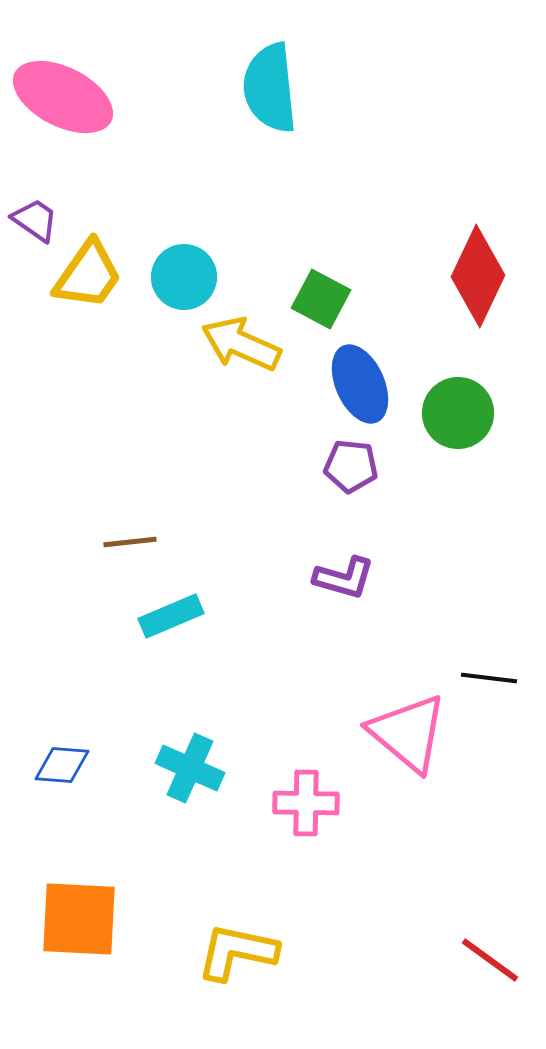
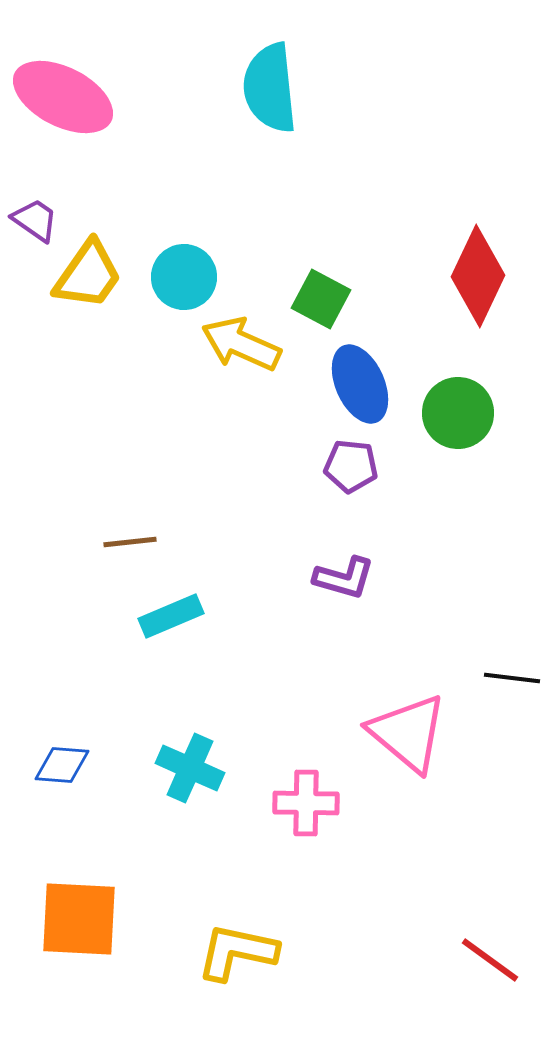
black line: moved 23 px right
